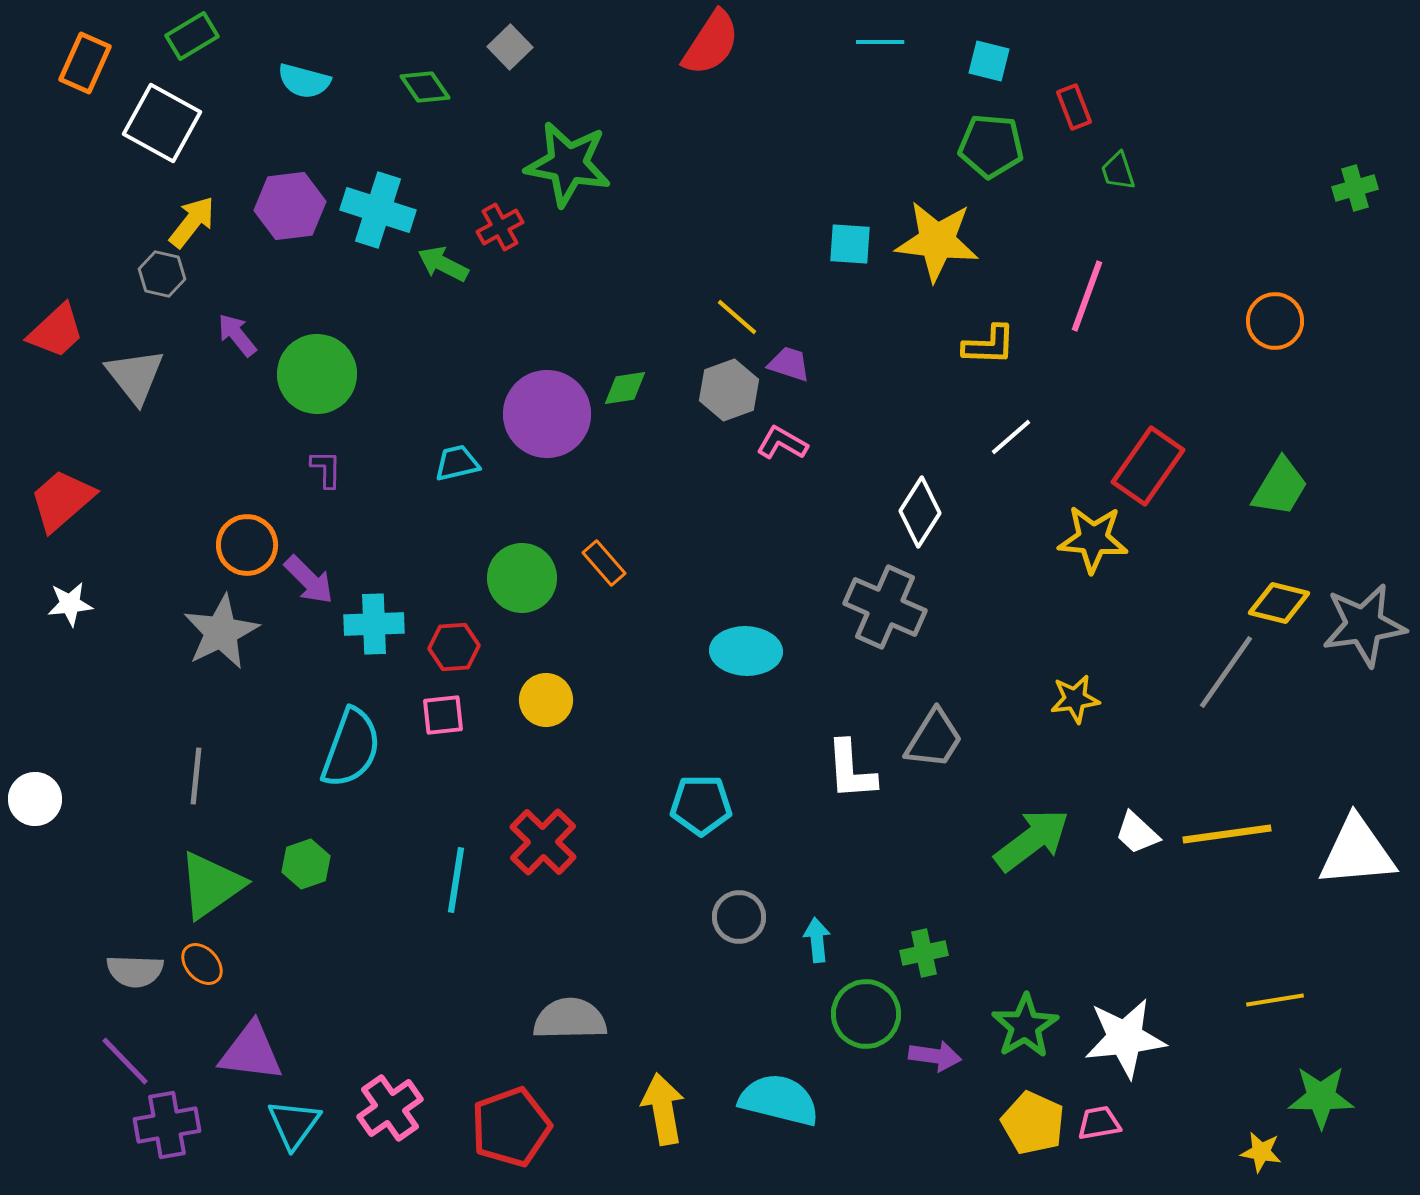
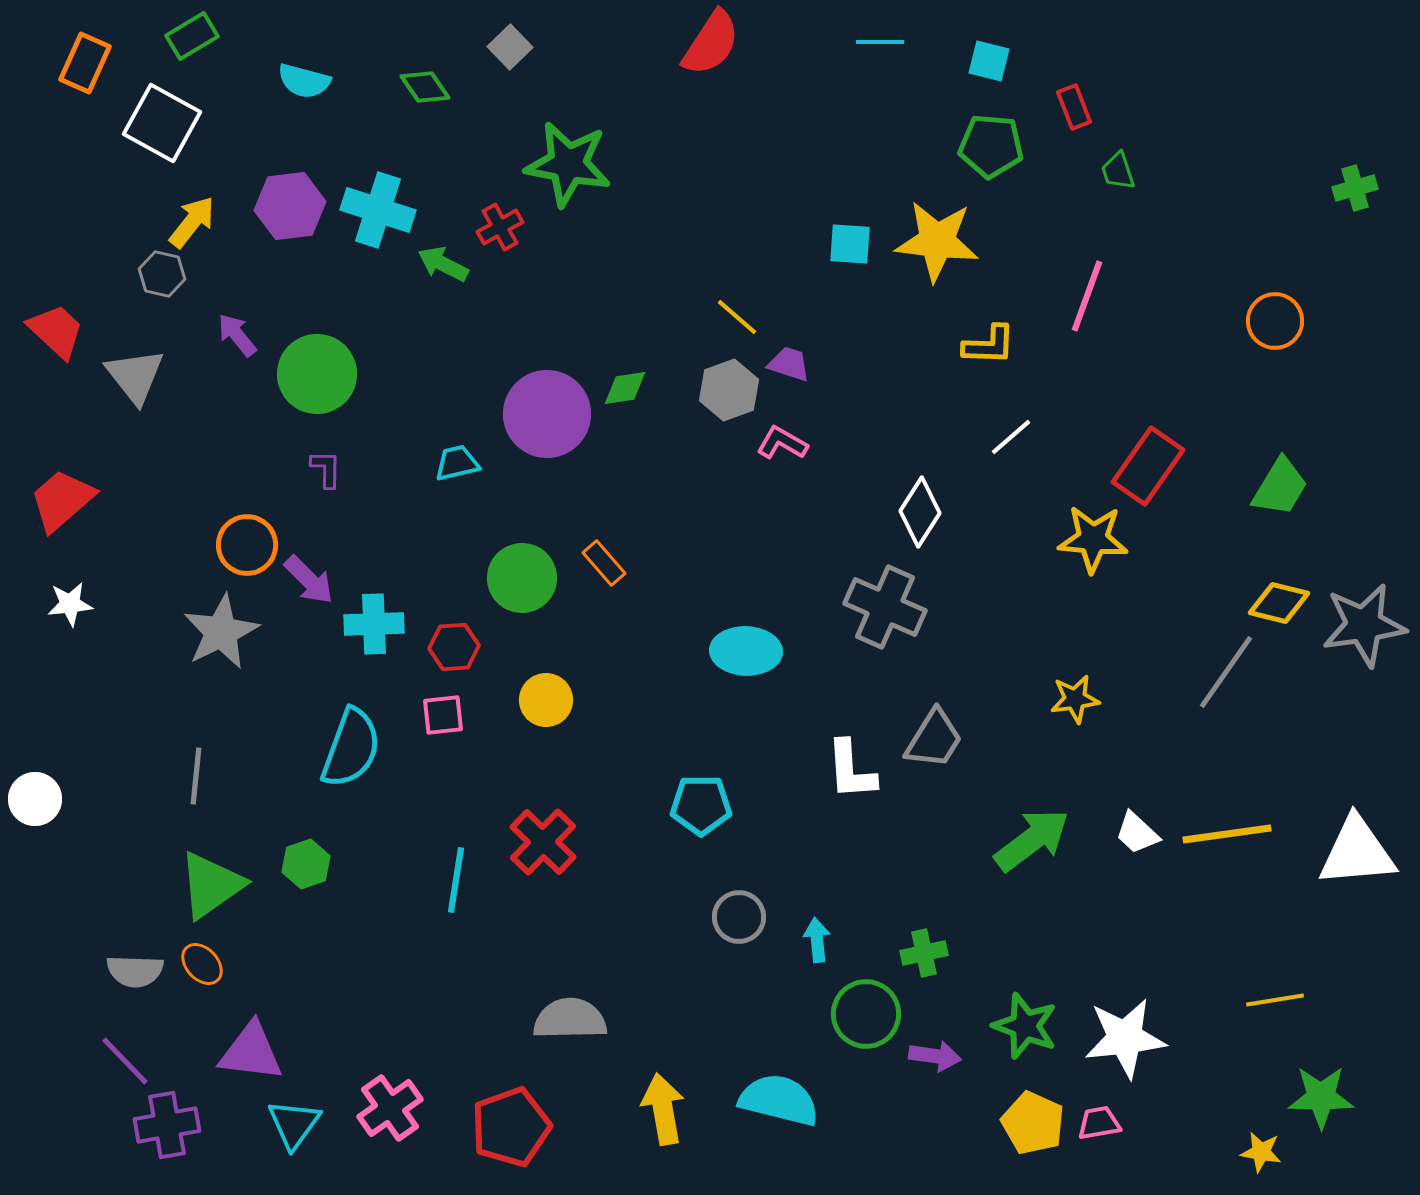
red trapezoid at (56, 331): rotated 94 degrees counterclockwise
green star at (1025, 1026): rotated 20 degrees counterclockwise
